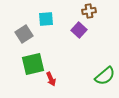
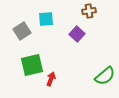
purple square: moved 2 px left, 4 px down
gray square: moved 2 px left, 3 px up
green square: moved 1 px left, 1 px down
red arrow: rotated 136 degrees counterclockwise
